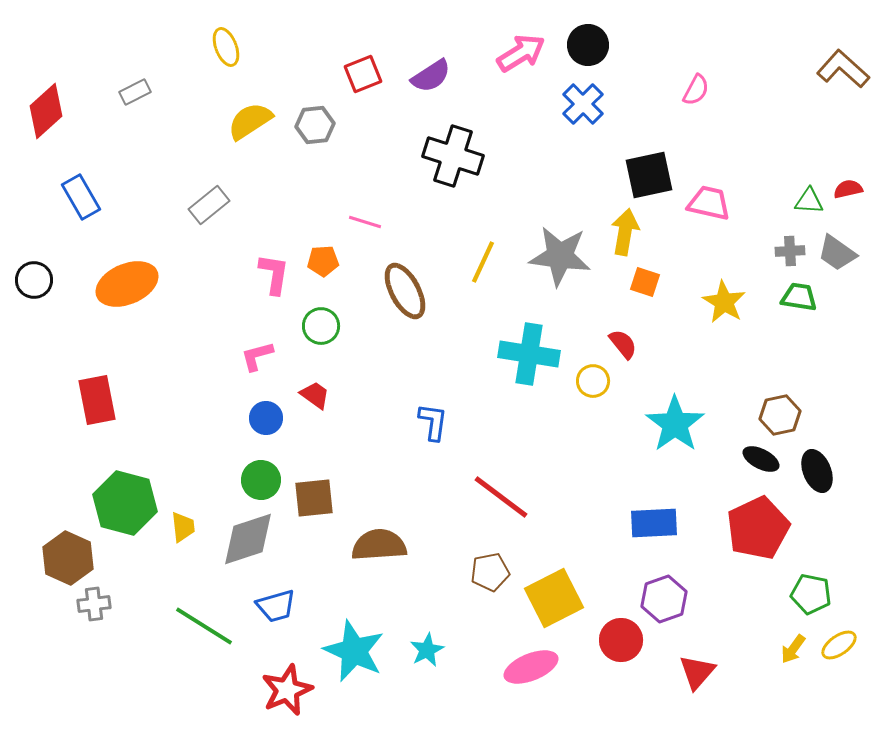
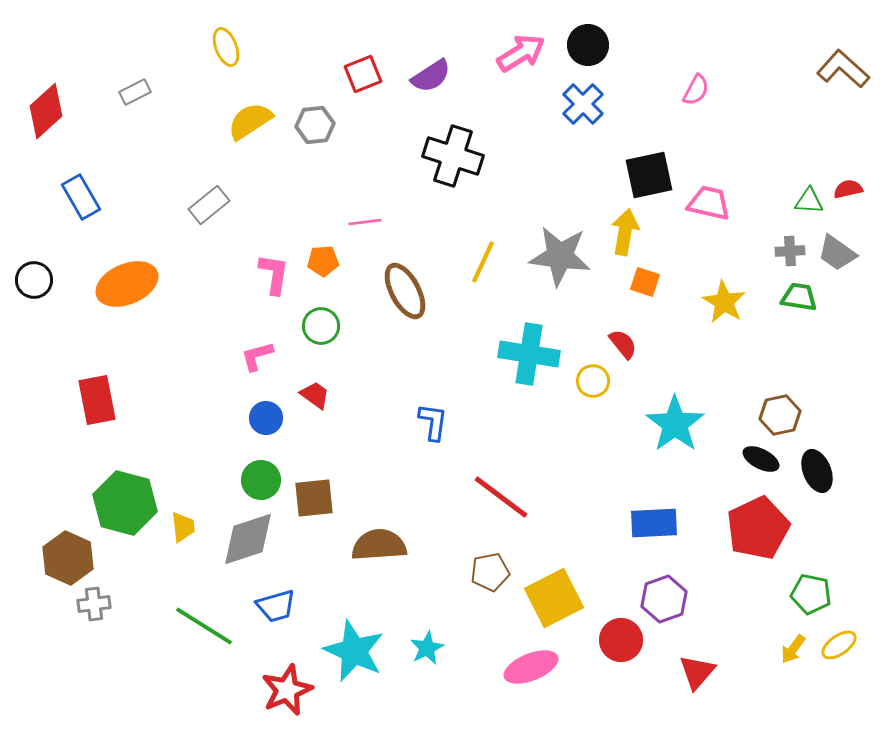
pink line at (365, 222): rotated 24 degrees counterclockwise
cyan star at (427, 650): moved 2 px up
